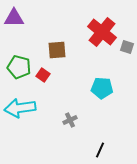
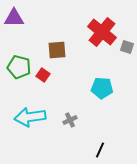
cyan arrow: moved 10 px right, 9 px down
